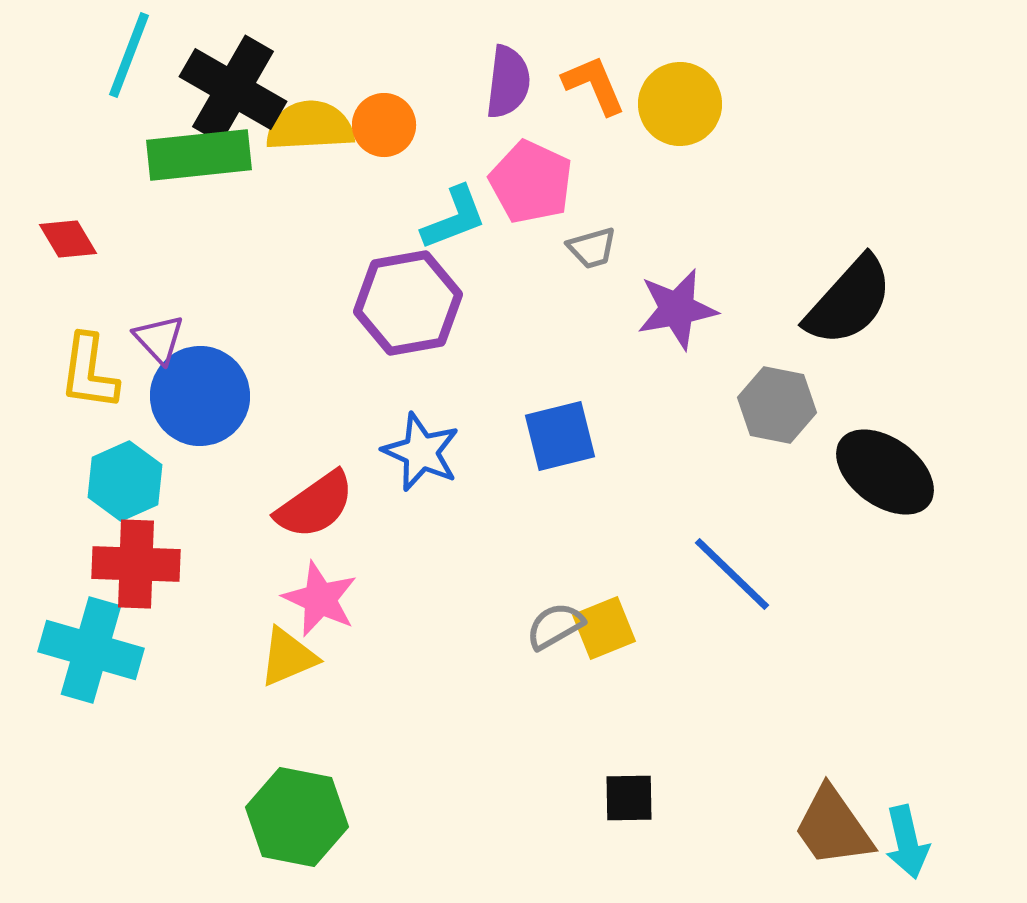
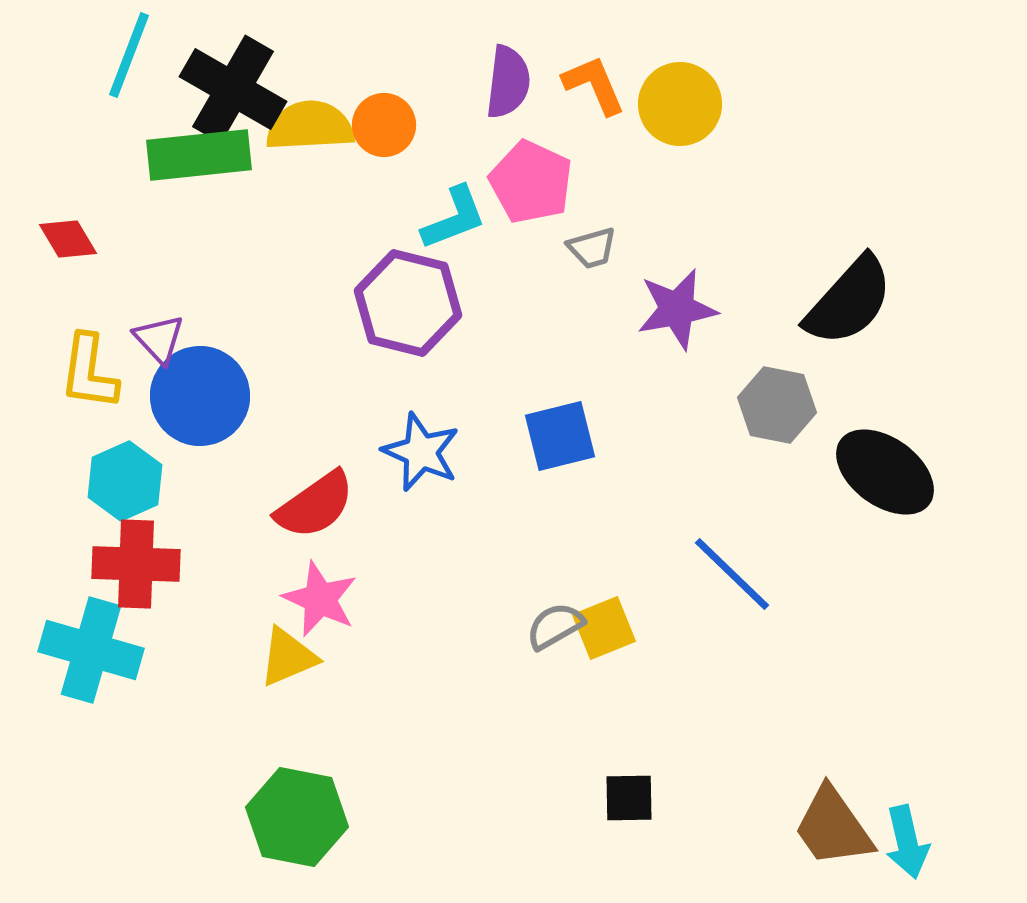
purple hexagon: rotated 24 degrees clockwise
